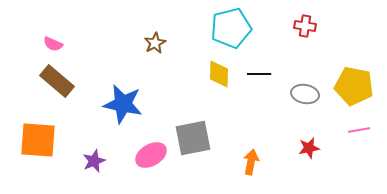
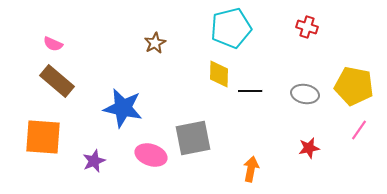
red cross: moved 2 px right, 1 px down; rotated 10 degrees clockwise
black line: moved 9 px left, 17 px down
blue star: moved 4 px down
pink line: rotated 45 degrees counterclockwise
orange square: moved 5 px right, 3 px up
pink ellipse: rotated 48 degrees clockwise
orange arrow: moved 7 px down
